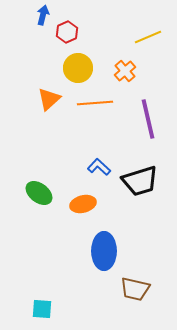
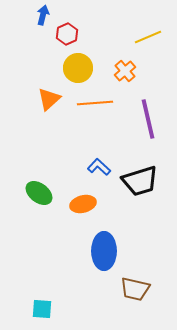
red hexagon: moved 2 px down
